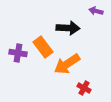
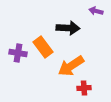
orange arrow: moved 4 px right, 2 px down
red cross: rotated 32 degrees counterclockwise
